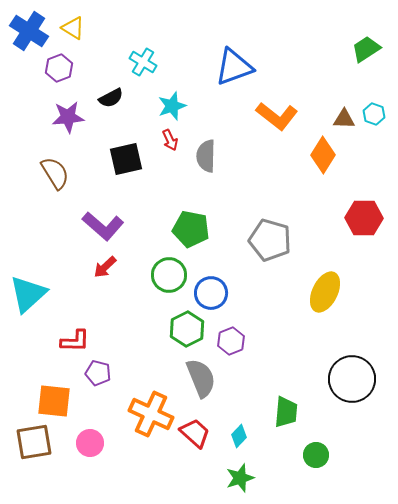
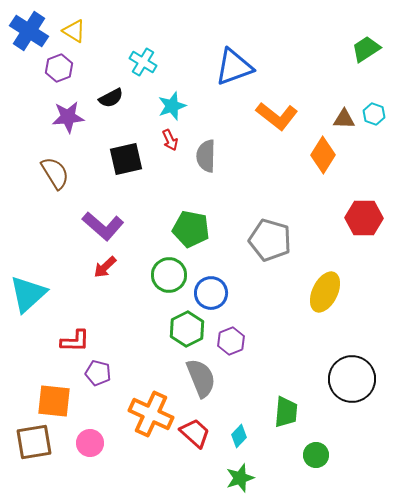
yellow triangle at (73, 28): moved 1 px right, 3 px down
